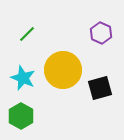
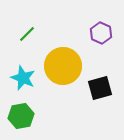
yellow circle: moved 4 px up
green hexagon: rotated 20 degrees clockwise
